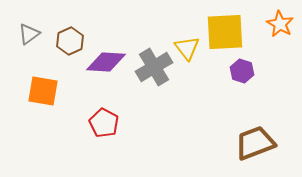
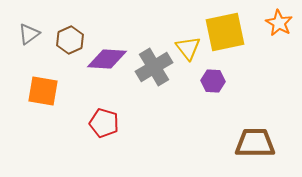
orange star: moved 1 px left, 1 px up
yellow square: rotated 9 degrees counterclockwise
brown hexagon: moved 1 px up
yellow triangle: moved 1 px right
purple diamond: moved 1 px right, 3 px up
purple hexagon: moved 29 px left, 10 px down; rotated 15 degrees counterclockwise
red pentagon: rotated 12 degrees counterclockwise
brown trapezoid: rotated 21 degrees clockwise
